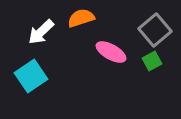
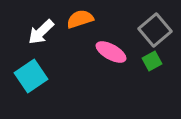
orange semicircle: moved 1 px left, 1 px down
